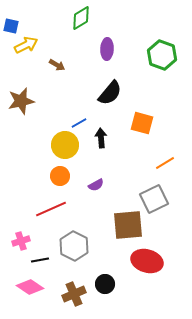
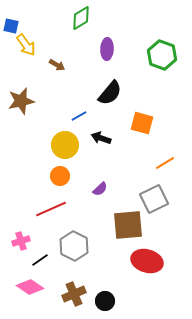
yellow arrow: rotated 80 degrees clockwise
blue line: moved 7 px up
black arrow: rotated 66 degrees counterclockwise
purple semicircle: moved 4 px right, 4 px down; rotated 14 degrees counterclockwise
black line: rotated 24 degrees counterclockwise
black circle: moved 17 px down
